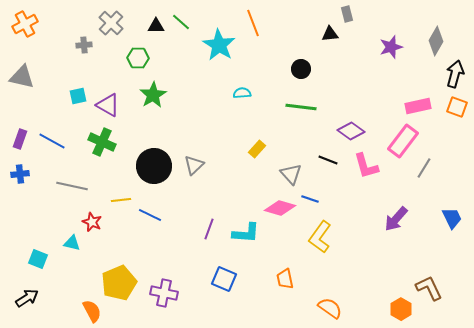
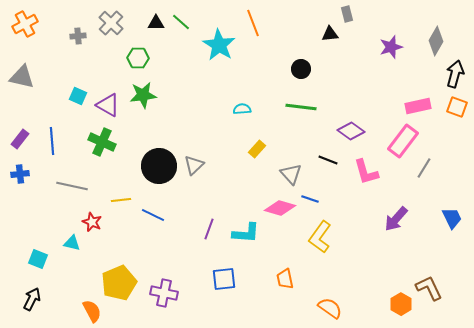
black triangle at (156, 26): moved 3 px up
gray cross at (84, 45): moved 6 px left, 9 px up
cyan semicircle at (242, 93): moved 16 px down
green star at (153, 95): moved 10 px left; rotated 24 degrees clockwise
cyan square at (78, 96): rotated 36 degrees clockwise
purple rectangle at (20, 139): rotated 18 degrees clockwise
blue line at (52, 141): rotated 56 degrees clockwise
black circle at (154, 166): moved 5 px right
pink L-shape at (366, 166): moved 6 px down
blue line at (150, 215): moved 3 px right
blue square at (224, 279): rotated 30 degrees counterclockwise
black arrow at (27, 298): moved 5 px right, 1 px down; rotated 30 degrees counterclockwise
orange hexagon at (401, 309): moved 5 px up
